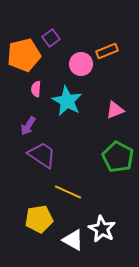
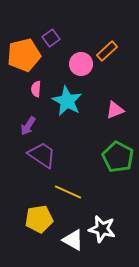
orange rectangle: rotated 20 degrees counterclockwise
white star: rotated 16 degrees counterclockwise
